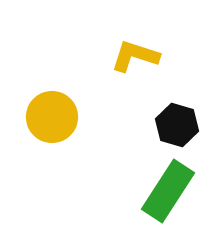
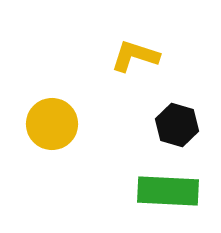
yellow circle: moved 7 px down
green rectangle: rotated 60 degrees clockwise
